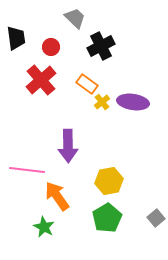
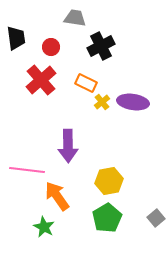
gray trapezoid: rotated 35 degrees counterclockwise
orange rectangle: moved 1 px left, 1 px up; rotated 10 degrees counterclockwise
